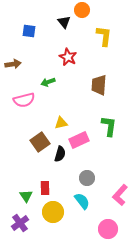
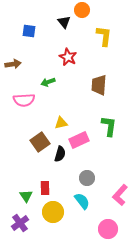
pink semicircle: rotated 10 degrees clockwise
